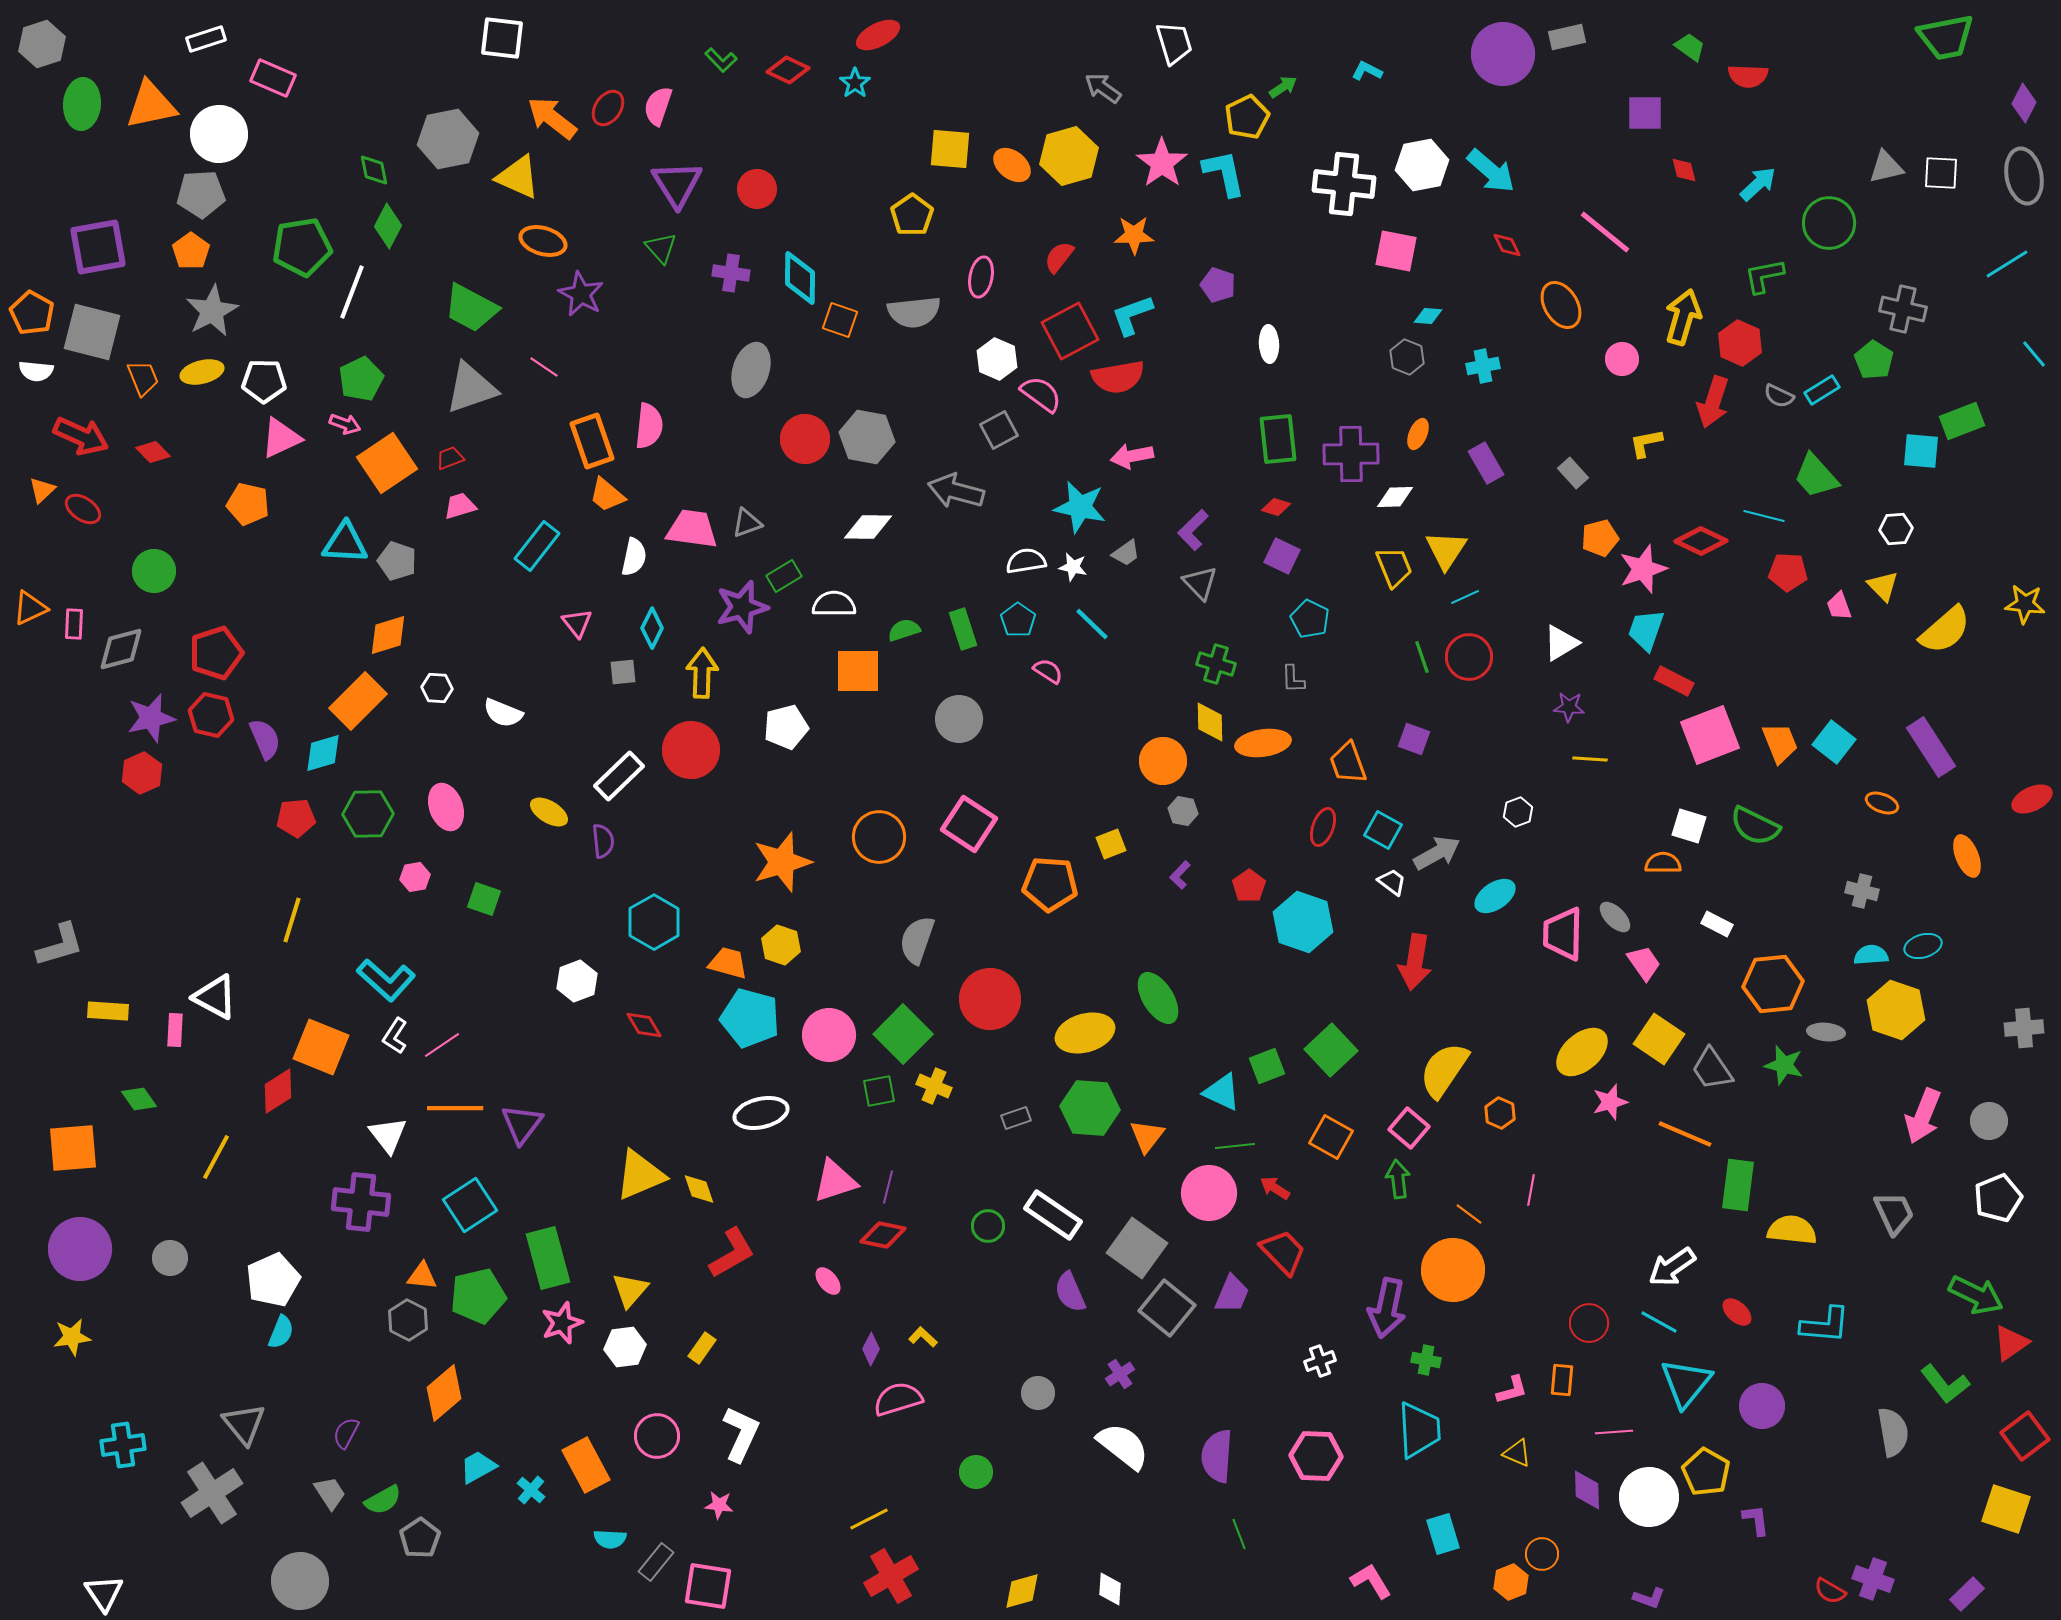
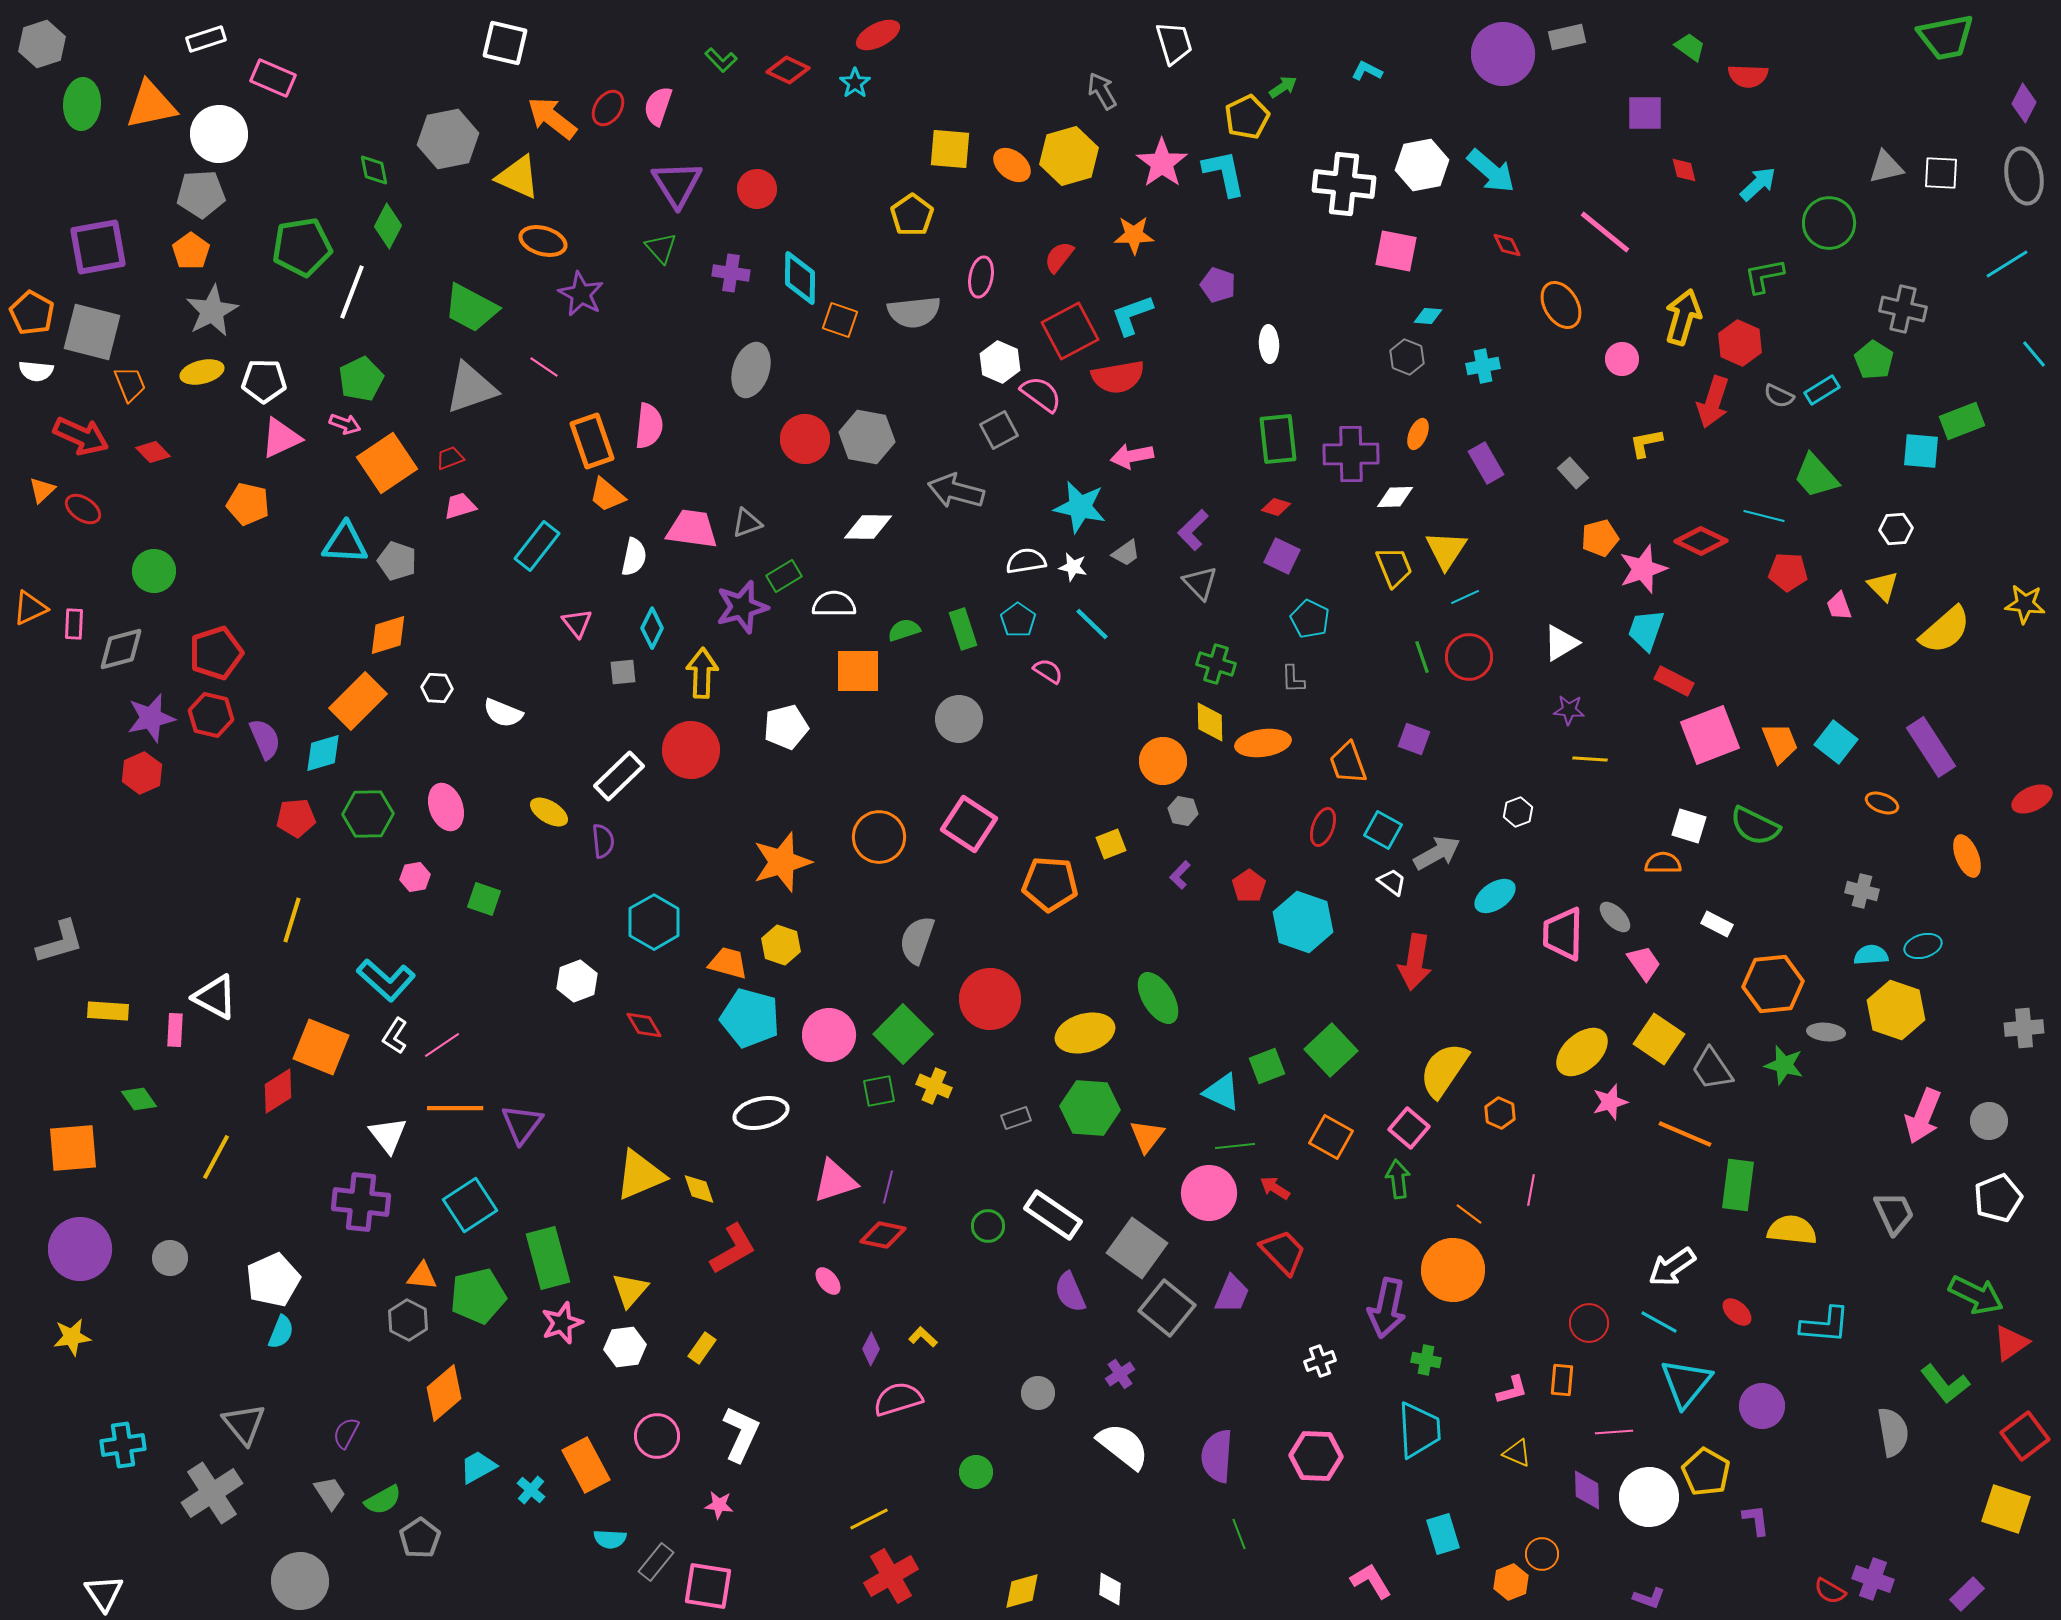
white square at (502, 38): moved 3 px right, 5 px down; rotated 6 degrees clockwise
gray arrow at (1103, 88): moved 1 px left, 3 px down; rotated 24 degrees clockwise
white hexagon at (997, 359): moved 3 px right, 3 px down
orange trapezoid at (143, 378): moved 13 px left, 6 px down
purple star at (1569, 707): moved 3 px down
cyan square at (1834, 742): moved 2 px right
gray L-shape at (60, 945): moved 3 px up
red L-shape at (732, 1253): moved 1 px right, 4 px up
